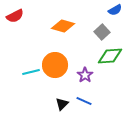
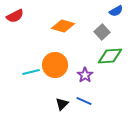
blue semicircle: moved 1 px right, 1 px down
